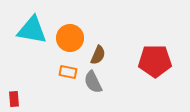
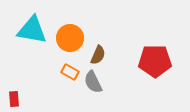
orange rectangle: moved 2 px right; rotated 18 degrees clockwise
